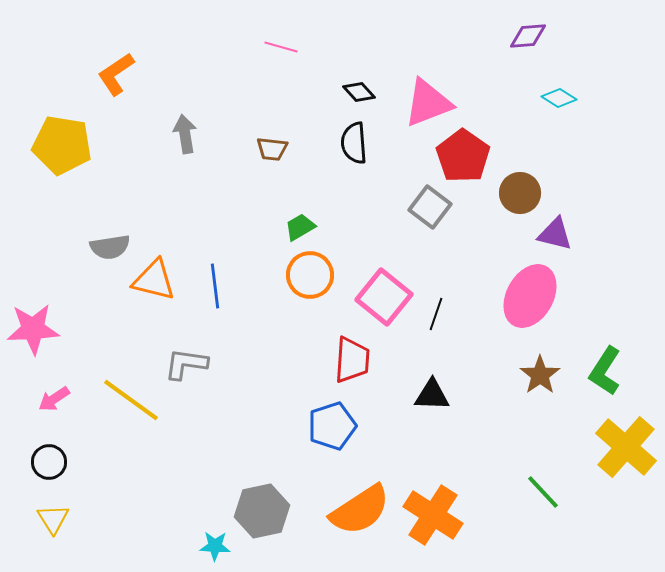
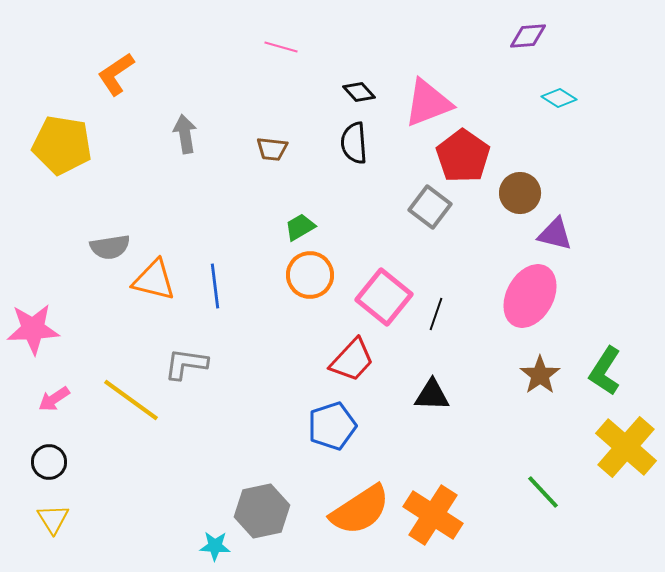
red trapezoid: rotated 39 degrees clockwise
